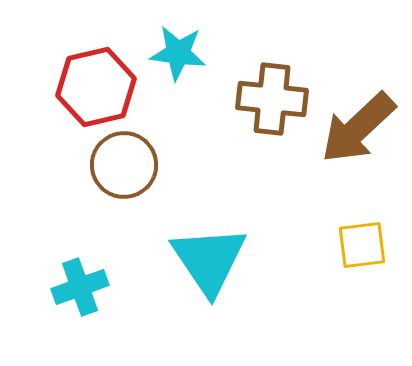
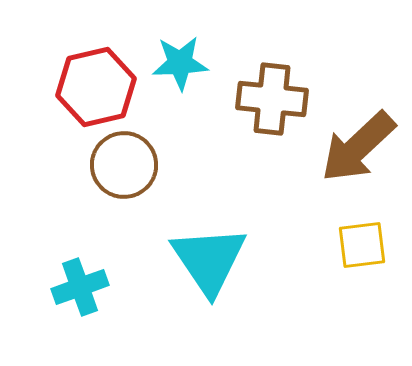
cyan star: moved 2 px right, 10 px down; rotated 10 degrees counterclockwise
brown arrow: moved 19 px down
